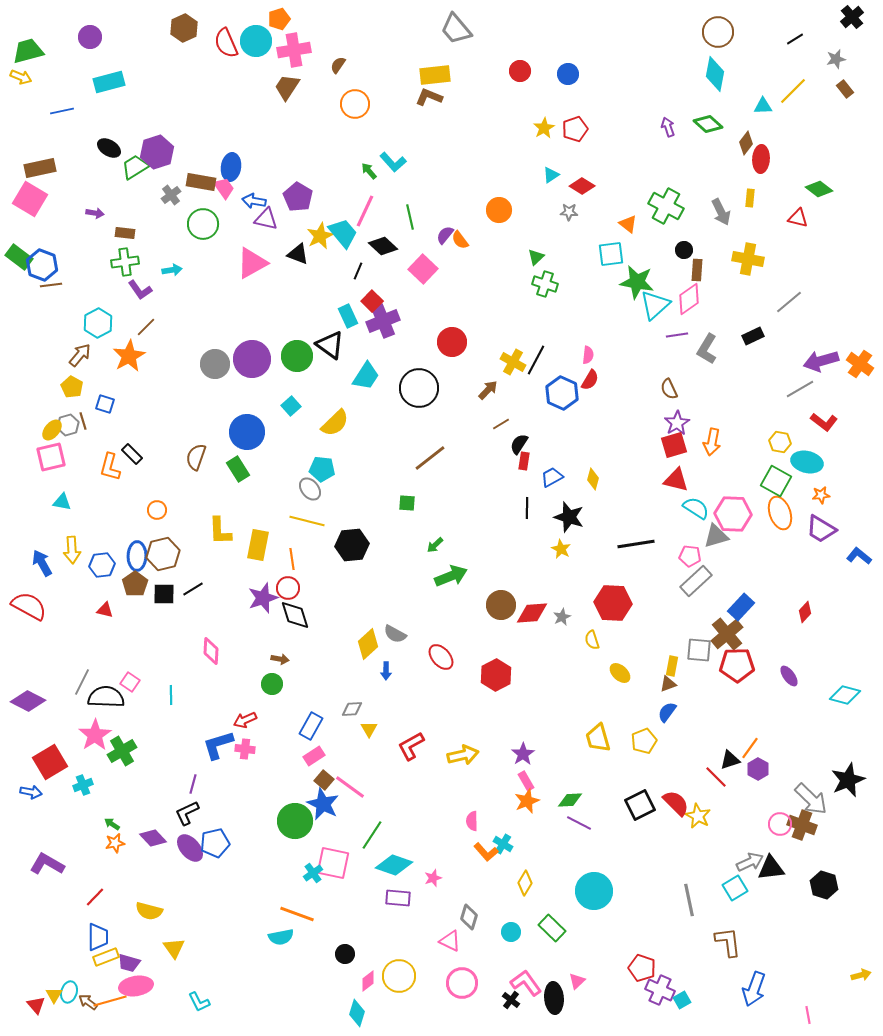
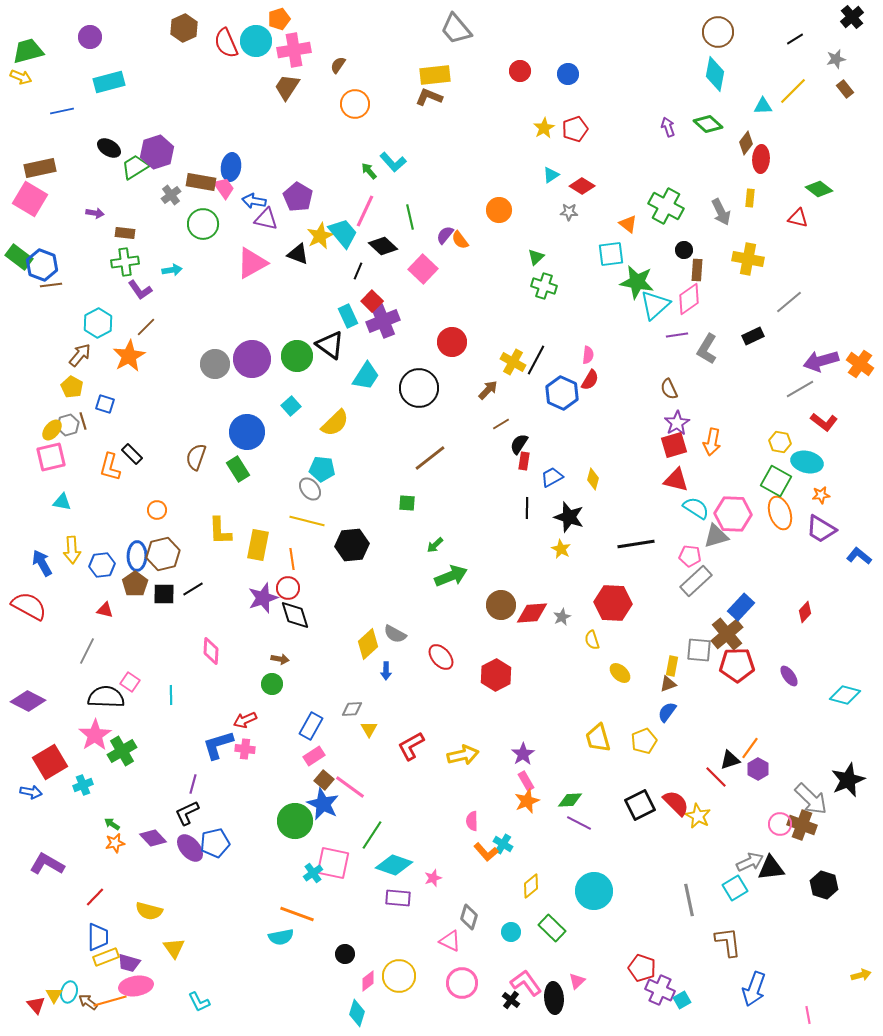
green cross at (545, 284): moved 1 px left, 2 px down
gray line at (82, 682): moved 5 px right, 31 px up
yellow diamond at (525, 883): moved 6 px right, 3 px down; rotated 20 degrees clockwise
